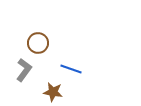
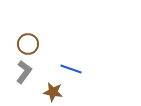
brown circle: moved 10 px left, 1 px down
gray L-shape: moved 2 px down
